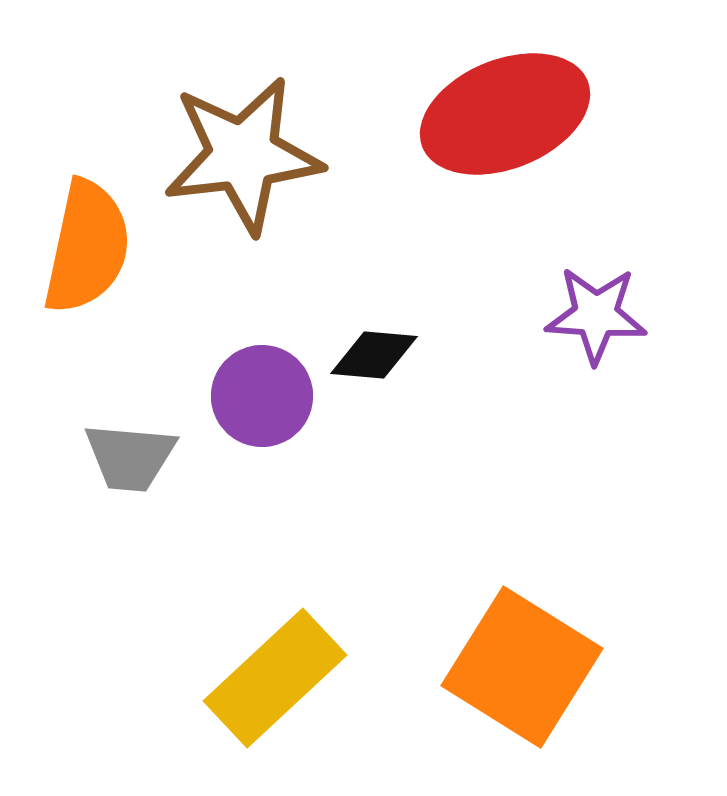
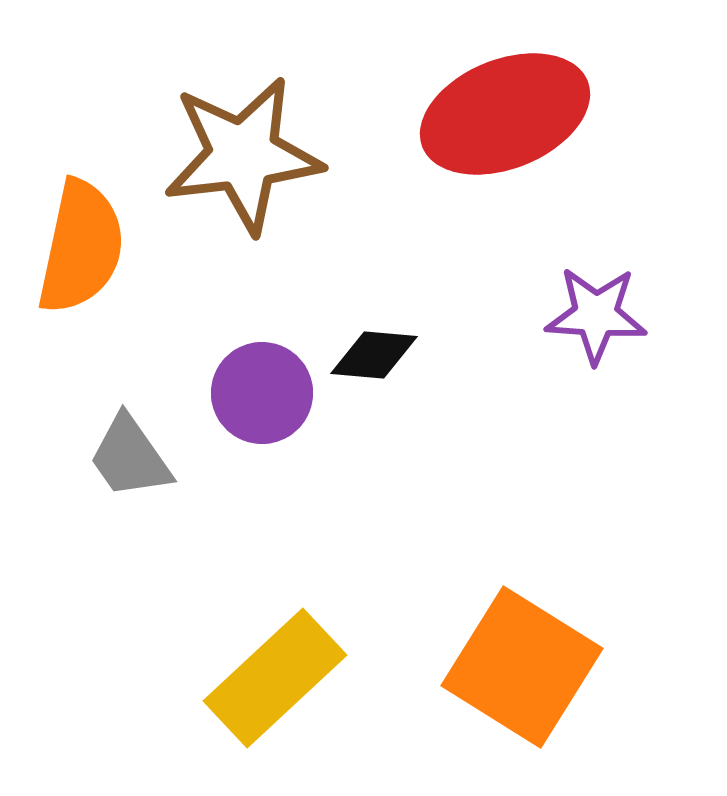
orange semicircle: moved 6 px left
purple circle: moved 3 px up
gray trapezoid: rotated 50 degrees clockwise
